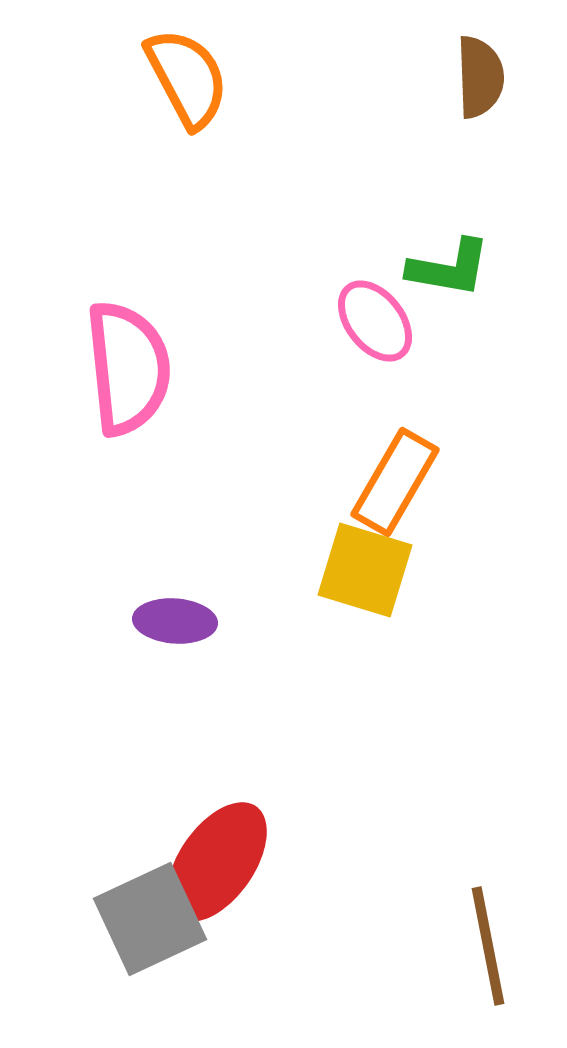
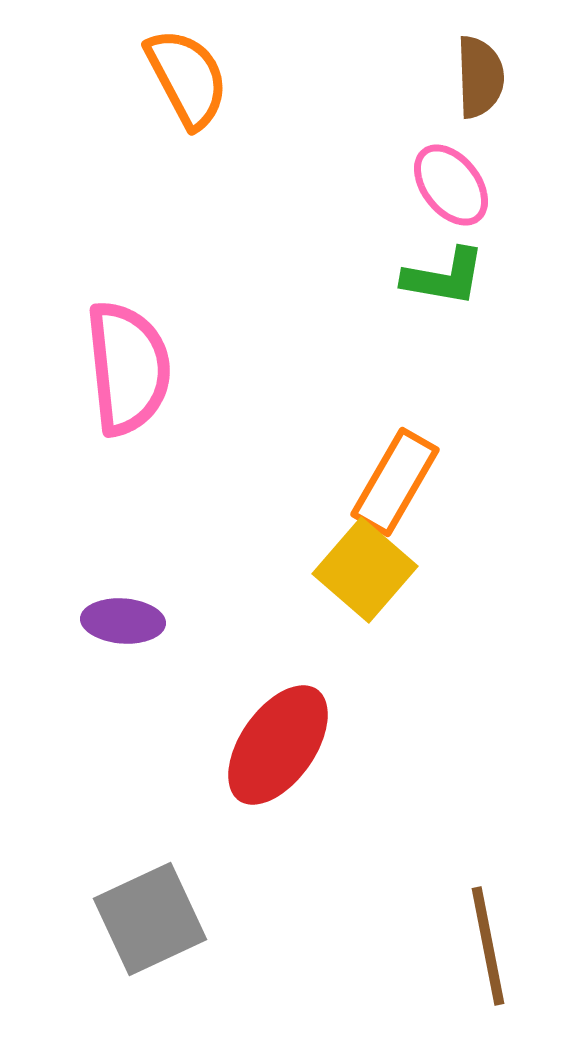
green L-shape: moved 5 px left, 9 px down
pink ellipse: moved 76 px right, 136 px up
yellow square: rotated 24 degrees clockwise
purple ellipse: moved 52 px left
red ellipse: moved 61 px right, 117 px up
